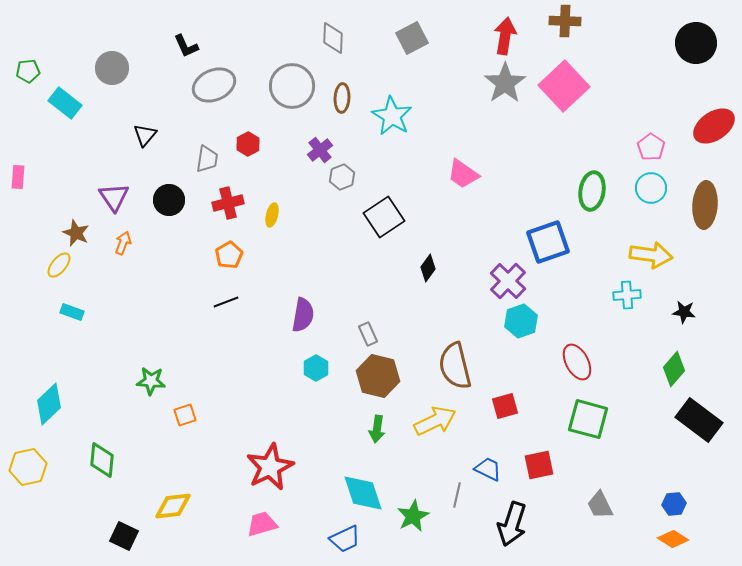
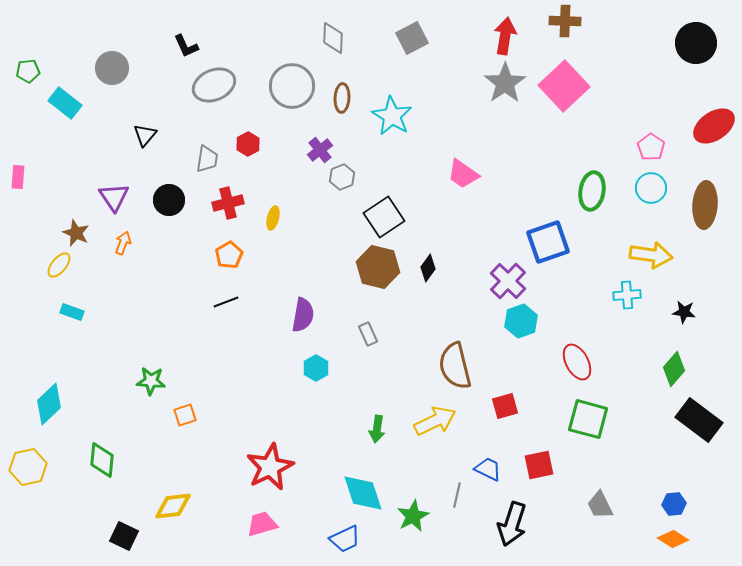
yellow ellipse at (272, 215): moved 1 px right, 3 px down
brown hexagon at (378, 376): moved 109 px up
